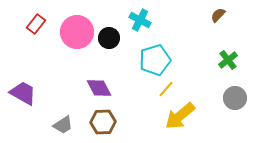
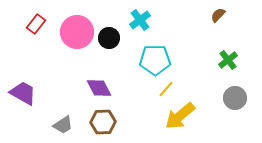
cyan cross: rotated 25 degrees clockwise
cyan pentagon: rotated 16 degrees clockwise
